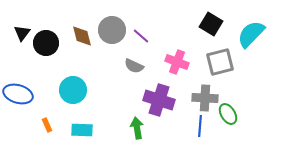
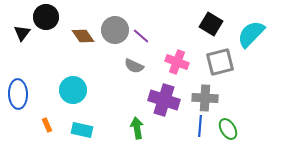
gray circle: moved 3 px right
brown diamond: moved 1 px right; rotated 20 degrees counterclockwise
black circle: moved 26 px up
blue ellipse: rotated 72 degrees clockwise
purple cross: moved 5 px right
green ellipse: moved 15 px down
cyan rectangle: rotated 10 degrees clockwise
